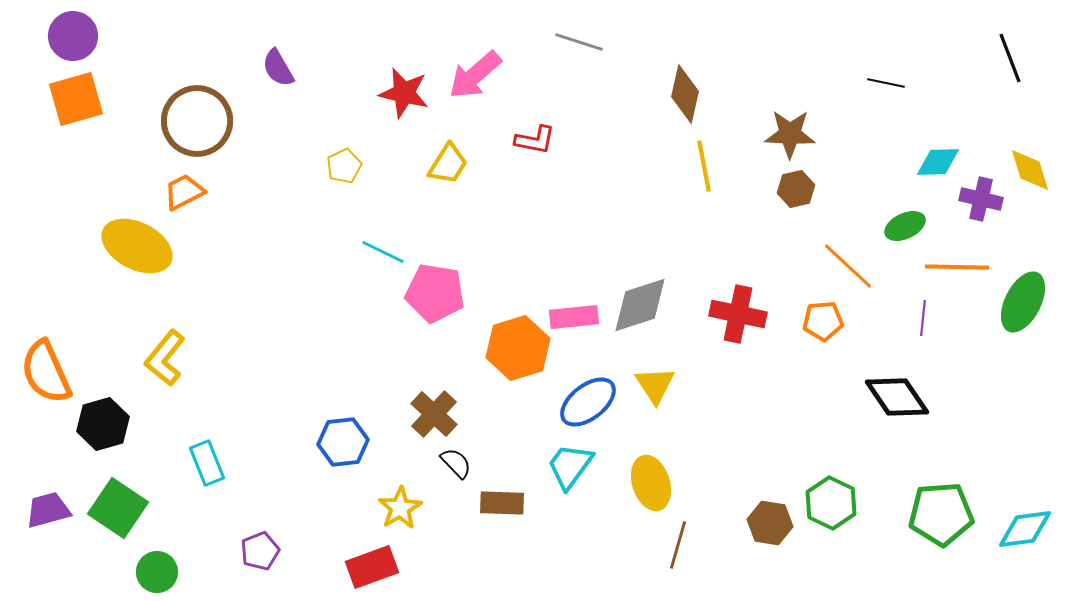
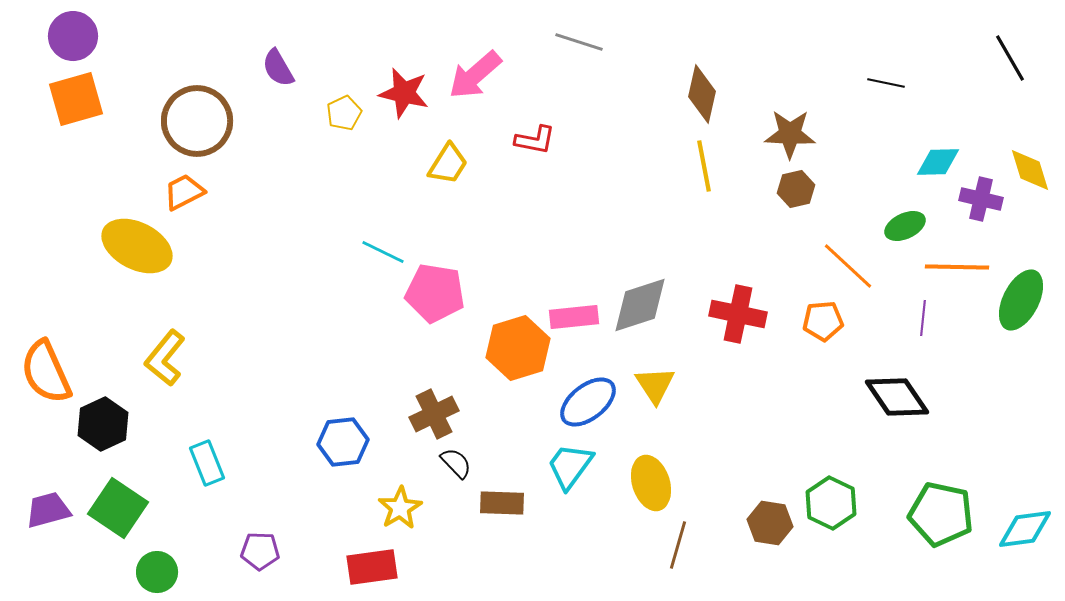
black line at (1010, 58): rotated 9 degrees counterclockwise
brown diamond at (685, 94): moved 17 px right
yellow pentagon at (344, 166): moved 53 px up
green ellipse at (1023, 302): moved 2 px left, 2 px up
brown cross at (434, 414): rotated 21 degrees clockwise
black hexagon at (103, 424): rotated 9 degrees counterclockwise
green pentagon at (941, 514): rotated 16 degrees clockwise
purple pentagon at (260, 551): rotated 24 degrees clockwise
red rectangle at (372, 567): rotated 12 degrees clockwise
